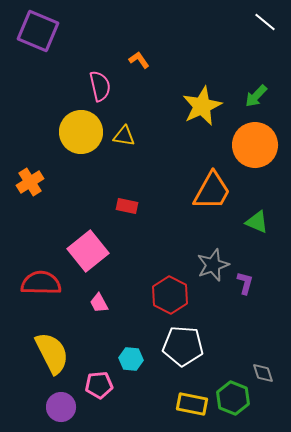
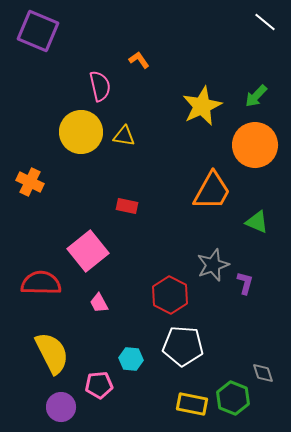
orange cross: rotated 32 degrees counterclockwise
